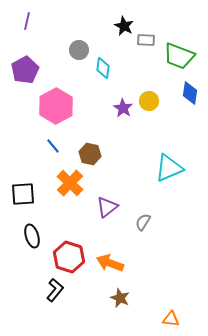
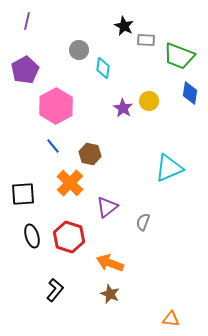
gray semicircle: rotated 12 degrees counterclockwise
red hexagon: moved 20 px up
brown star: moved 10 px left, 4 px up
